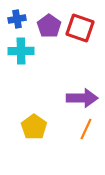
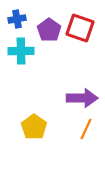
purple pentagon: moved 4 px down
